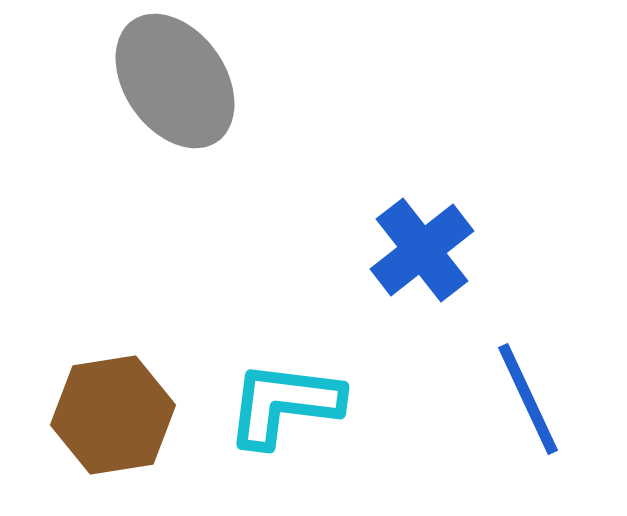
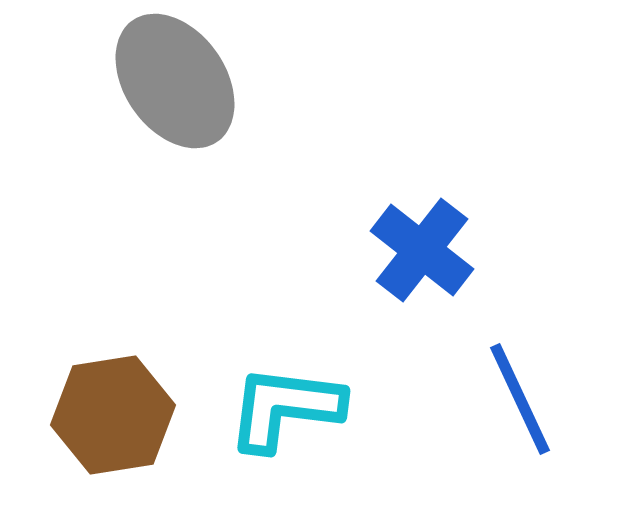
blue cross: rotated 14 degrees counterclockwise
blue line: moved 8 px left
cyan L-shape: moved 1 px right, 4 px down
